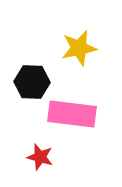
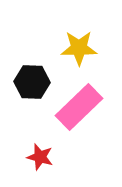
yellow star: rotated 12 degrees clockwise
pink rectangle: moved 7 px right, 7 px up; rotated 51 degrees counterclockwise
